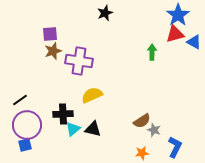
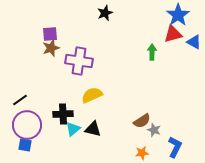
red triangle: moved 2 px left
brown star: moved 2 px left, 3 px up
blue square: rotated 24 degrees clockwise
